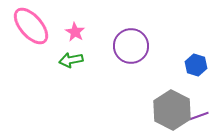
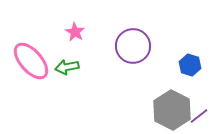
pink ellipse: moved 35 px down
purple circle: moved 2 px right
green arrow: moved 4 px left, 7 px down
blue hexagon: moved 6 px left
purple line: rotated 18 degrees counterclockwise
